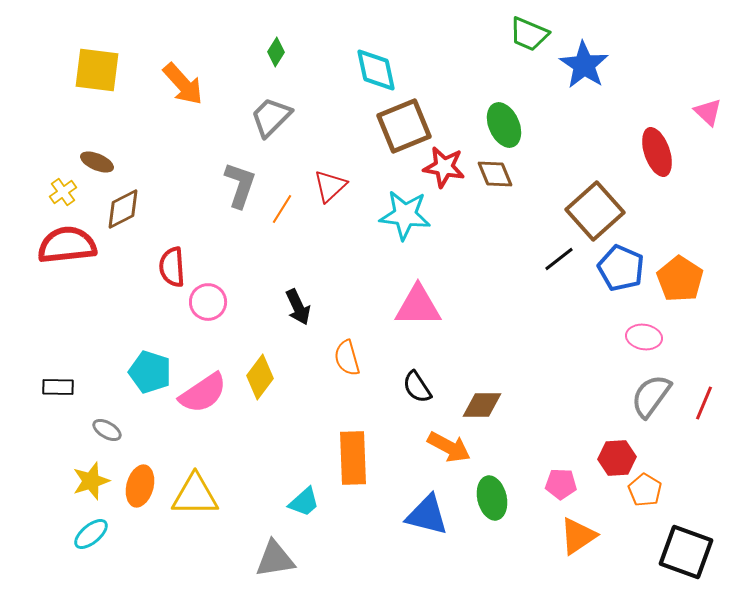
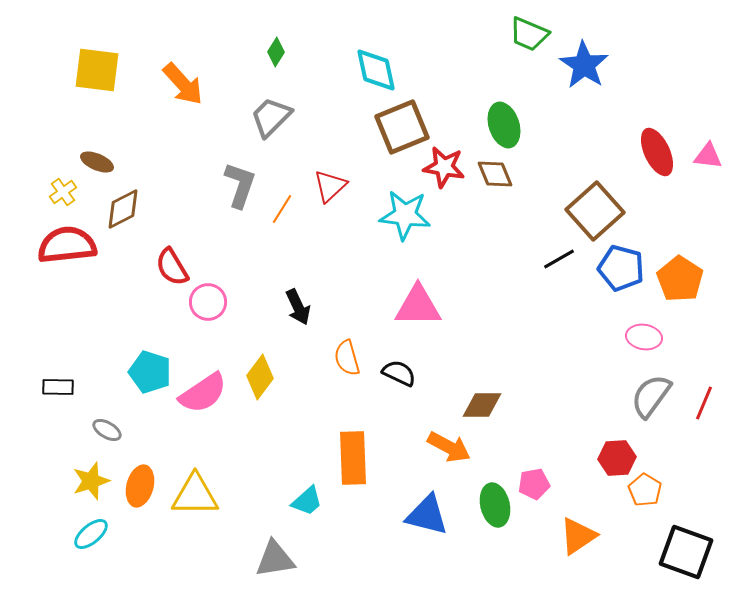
pink triangle at (708, 112): moved 44 px down; rotated 36 degrees counterclockwise
green ellipse at (504, 125): rotated 6 degrees clockwise
brown square at (404, 126): moved 2 px left, 1 px down
red ellipse at (657, 152): rotated 6 degrees counterclockwise
black line at (559, 259): rotated 8 degrees clockwise
red semicircle at (172, 267): rotated 27 degrees counterclockwise
blue pentagon at (621, 268): rotated 9 degrees counterclockwise
black semicircle at (417, 387): moved 18 px left, 14 px up; rotated 148 degrees clockwise
pink pentagon at (561, 484): moved 27 px left; rotated 12 degrees counterclockwise
green ellipse at (492, 498): moved 3 px right, 7 px down
cyan trapezoid at (304, 502): moved 3 px right, 1 px up
